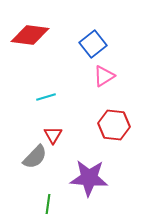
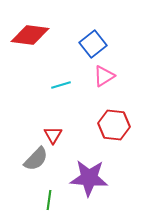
cyan line: moved 15 px right, 12 px up
gray semicircle: moved 1 px right, 2 px down
green line: moved 1 px right, 4 px up
